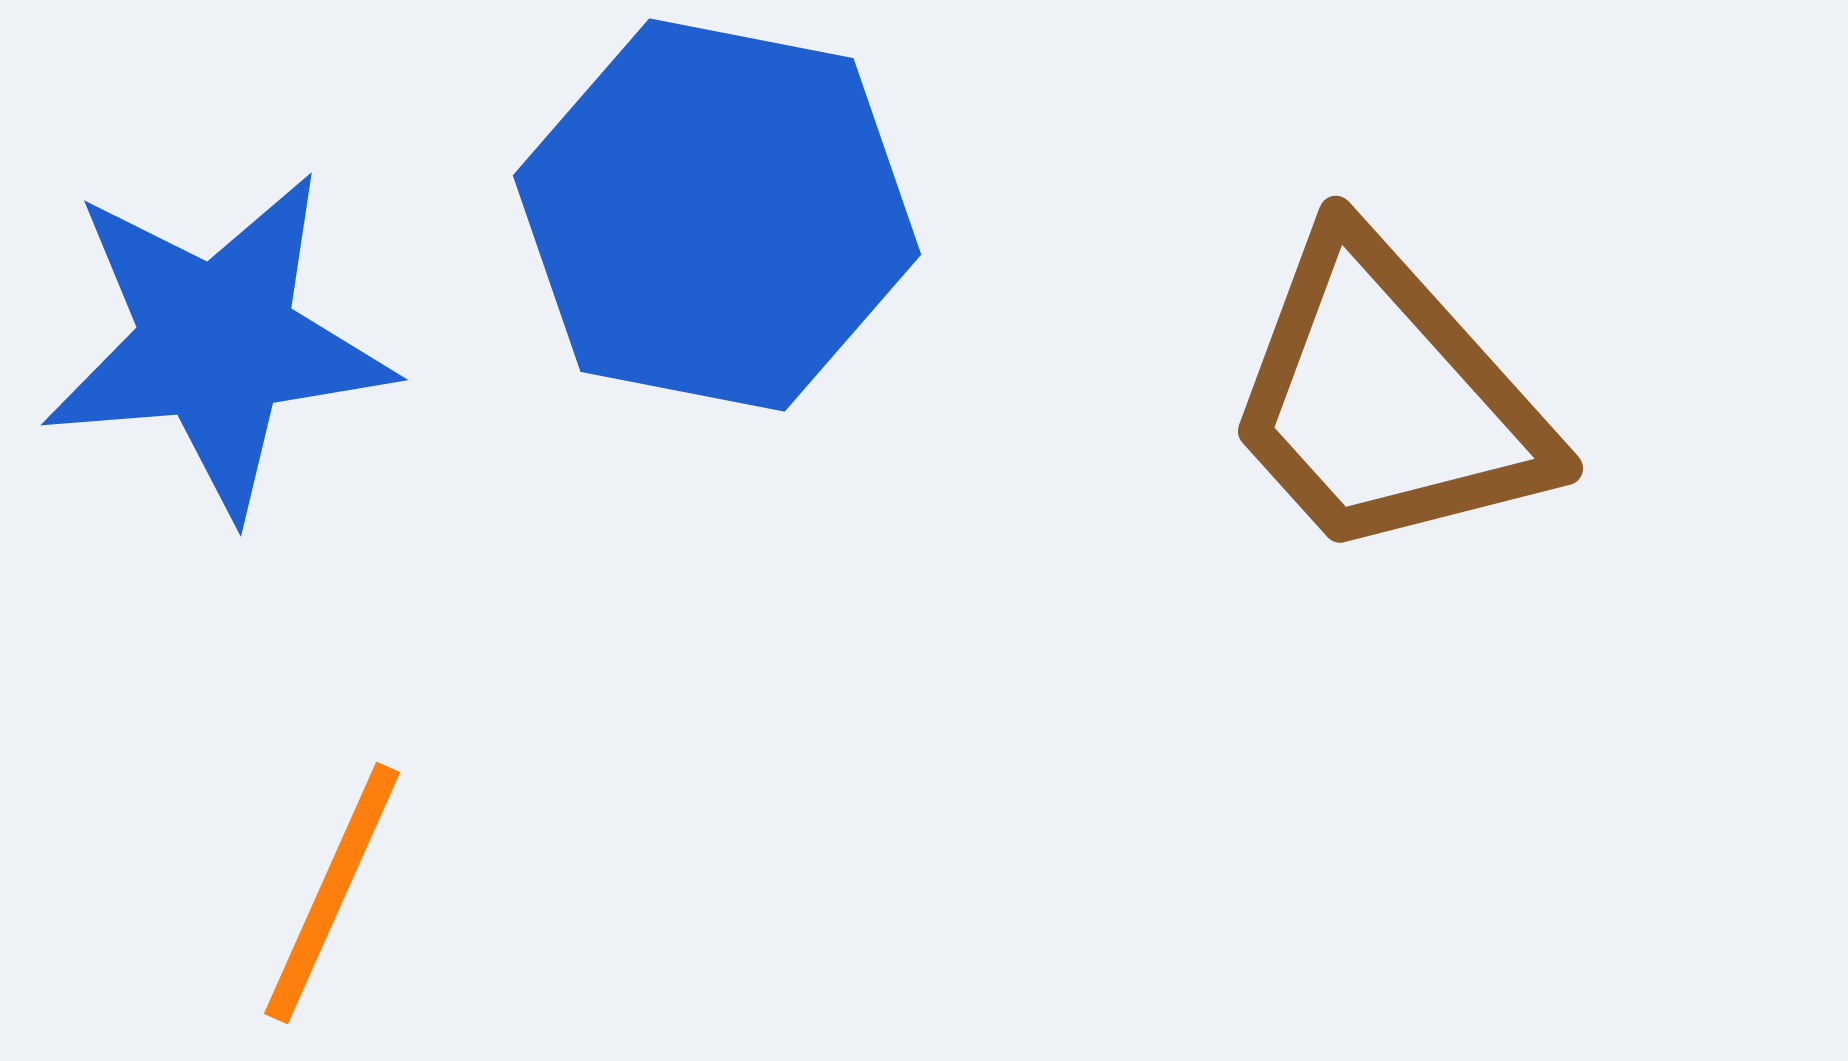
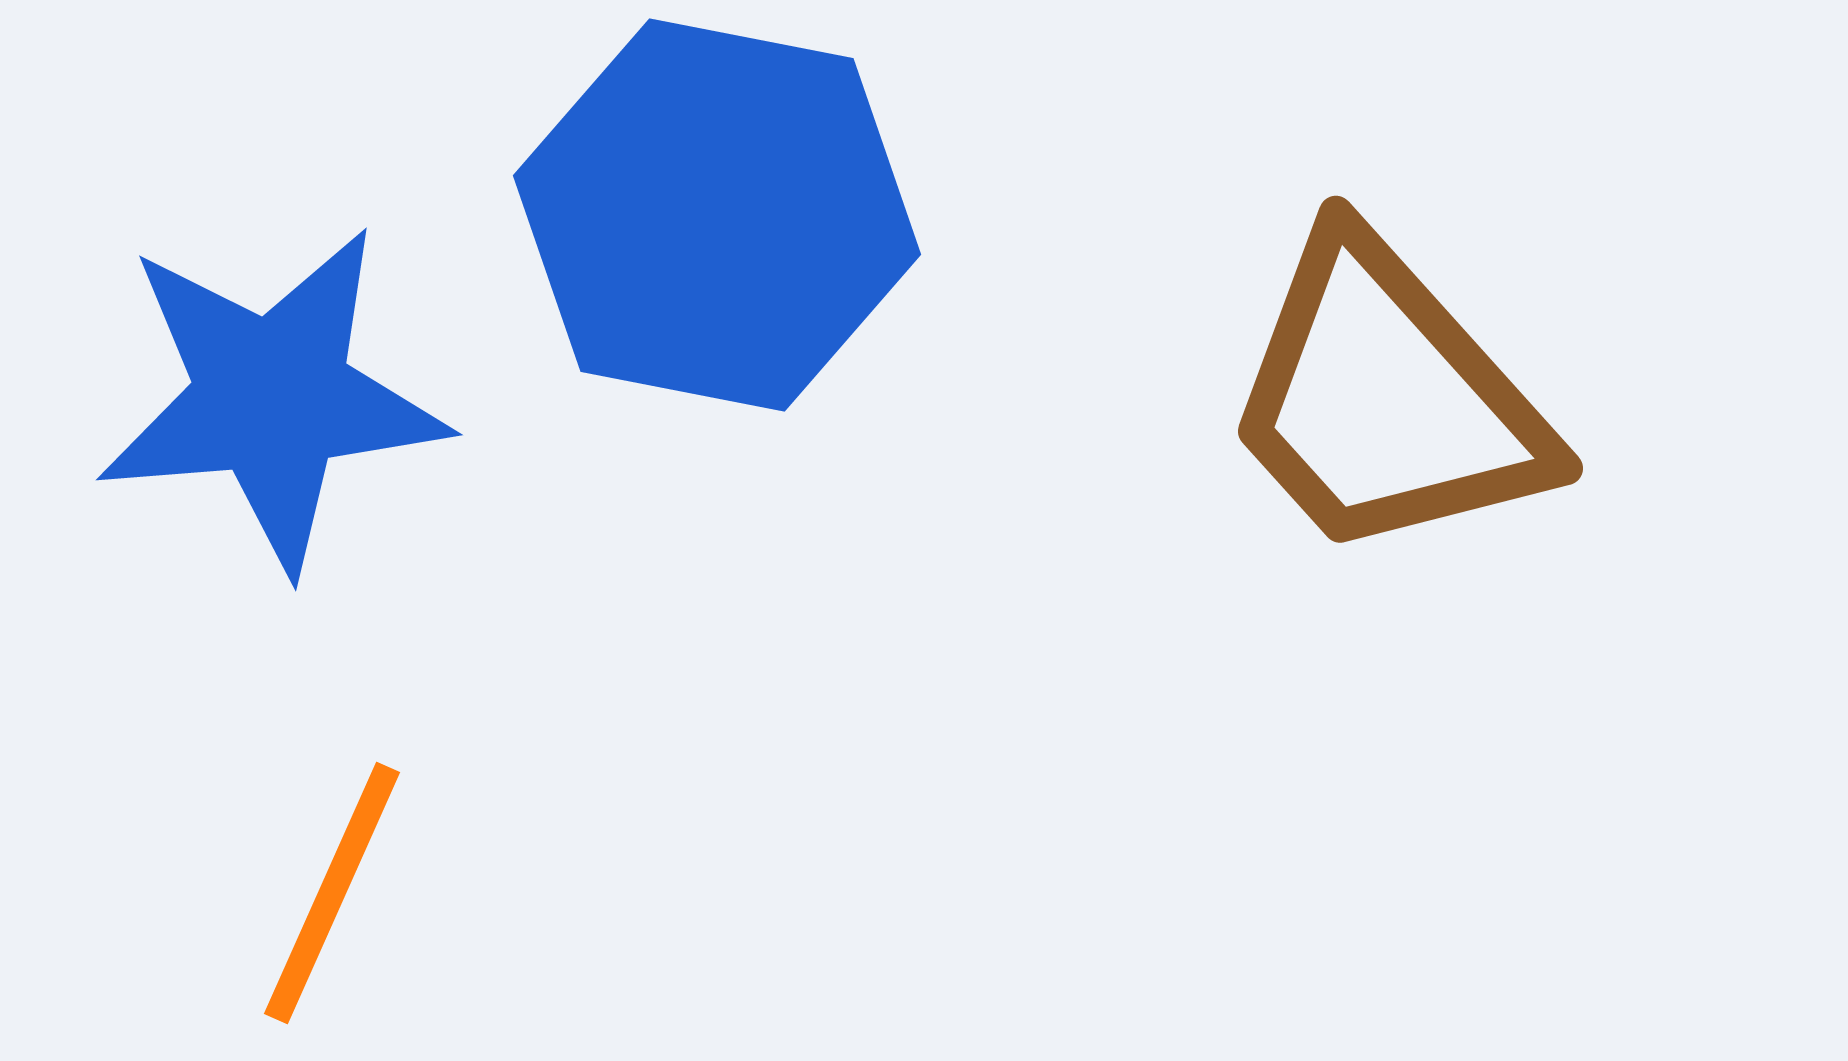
blue star: moved 55 px right, 55 px down
